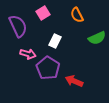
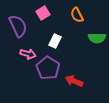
green semicircle: rotated 24 degrees clockwise
